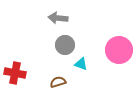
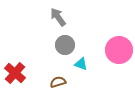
gray arrow: moved 1 px up; rotated 48 degrees clockwise
red cross: rotated 30 degrees clockwise
